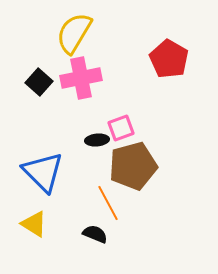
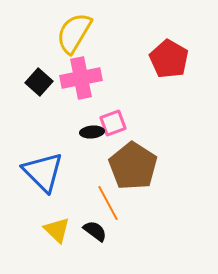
pink square: moved 8 px left, 5 px up
black ellipse: moved 5 px left, 8 px up
brown pentagon: rotated 24 degrees counterclockwise
yellow triangle: moved 23 px right, 6 px down; rotated 12 degrees clockwise
black semicircle: moved 3 px up; rotated 15 degrees clockwise
